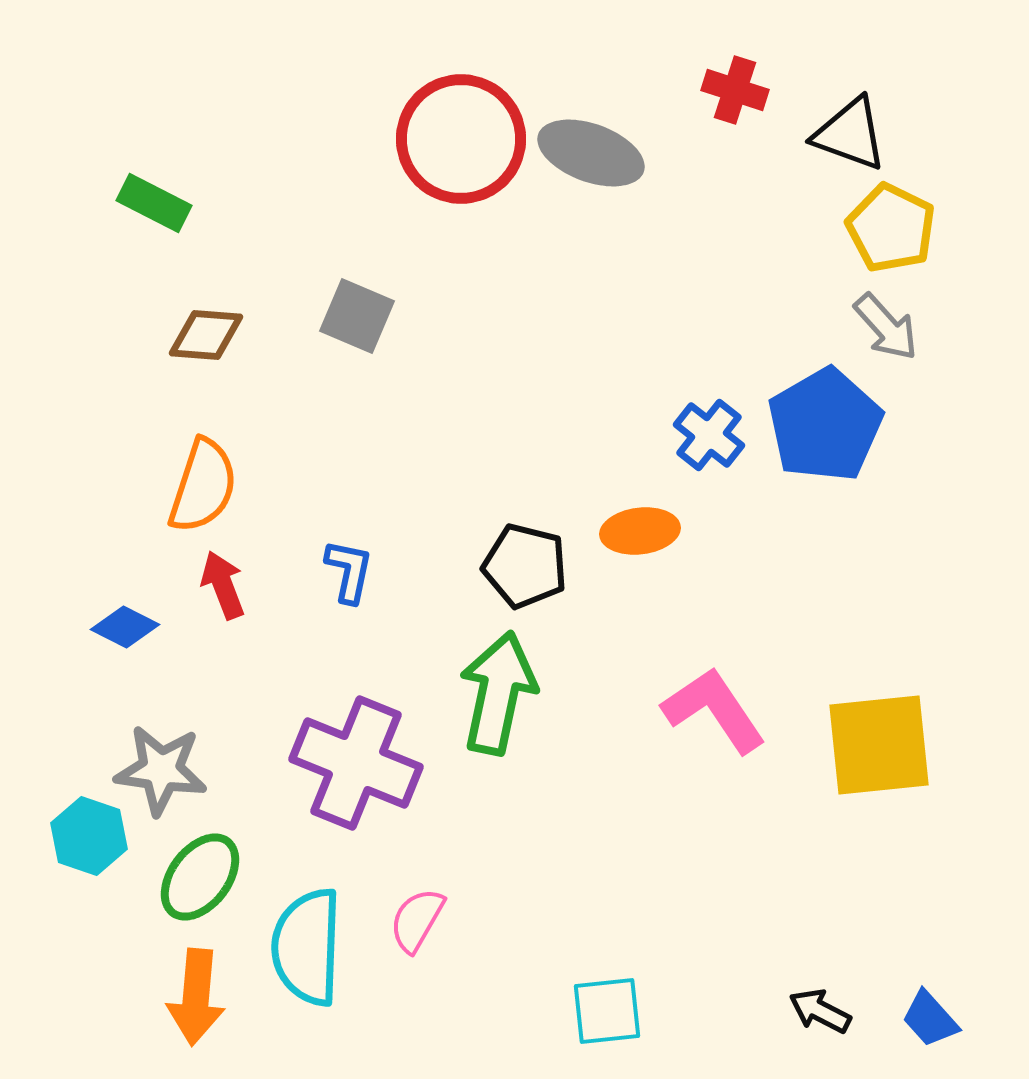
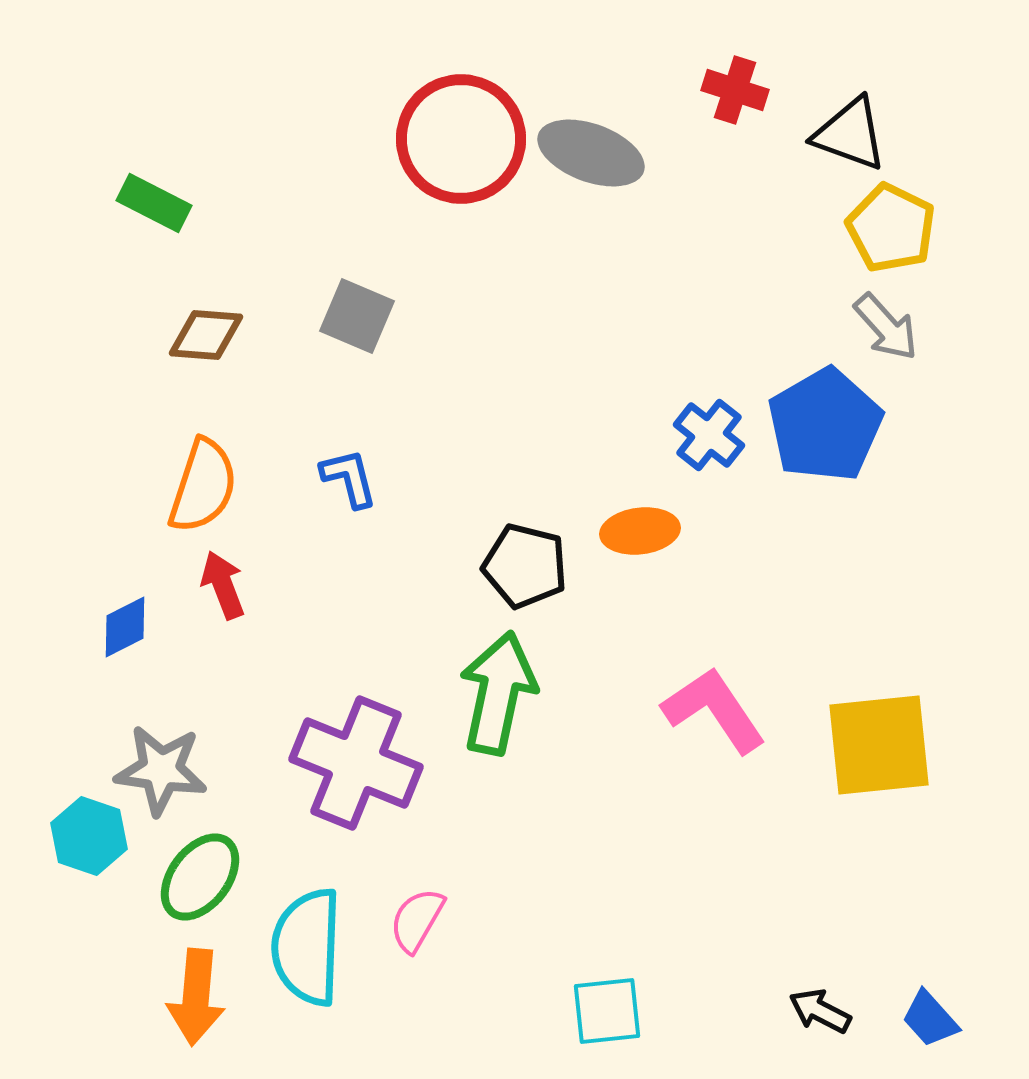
blue L-shape: moved 93 px up; rotated 26 degrees counterclockwise
blue diamond: rotated 54 degrees counterclockwise
